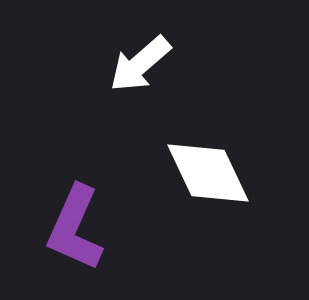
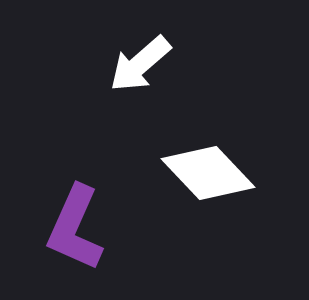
white diamond: rotated 18 degrees counterclockwise
